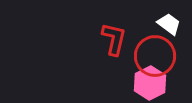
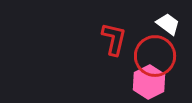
white trapezoid: moved 1 px left
pink hexagon: moved 1 px left, 1 px up
